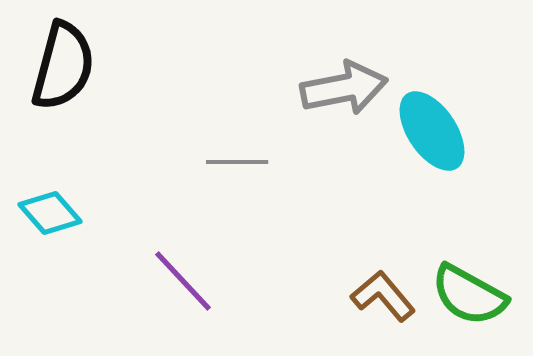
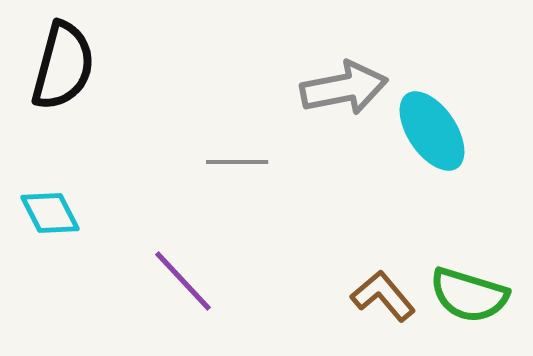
cyan diamond: rotated 14 degrees clockwise
green semicircle: rotated 12 degrees counterclockwise
